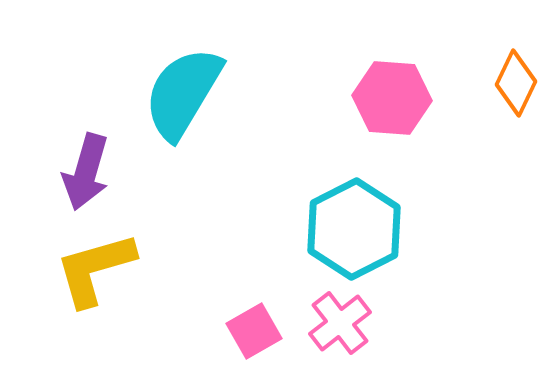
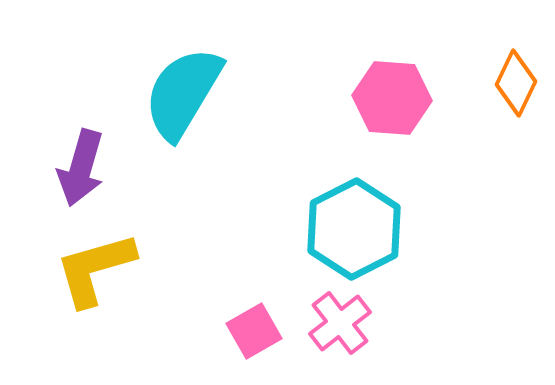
purple arrow: moved 5 px left, 4 px up
